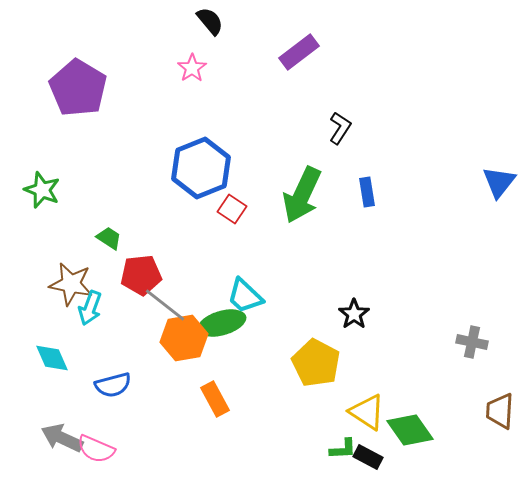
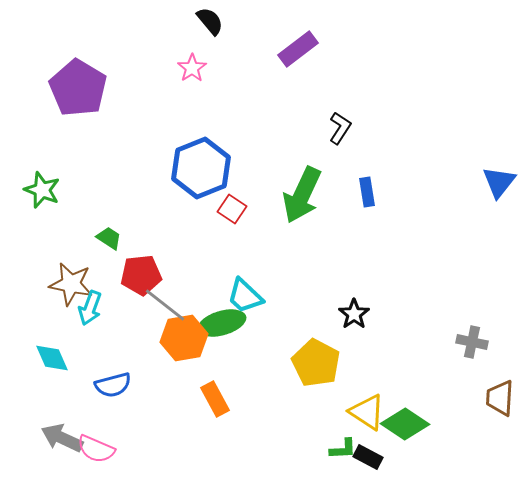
purple rectangle: moved 1 px left, 3 px up
brown trapezoid: moved 13 px up
green diamond: moved 5 px left, 6 px up; rotated 21 degrees counterclockwise
